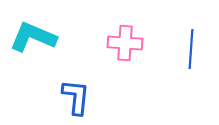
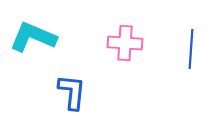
blue L-shape: moved 4 px left, 5 px up
